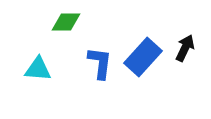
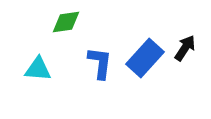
green diamond: rotated 8 degrees counterclockwise
black arrow: rotated 8 degrees clockwise
blue rectangle: moved 2 px right, 1 px down
